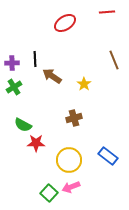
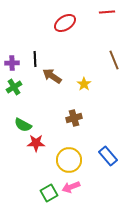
blue rectangle: rotated 12 degrees clockwise
green square: rotated 18 degrees clockwise
